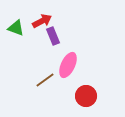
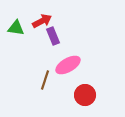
green triangle: rotated 12 degrees counterclockwise
pink ellipse: rotated 35 degrees clockwise
brown line: rotated 36 degrees counterclockwise
red circle: moved 1 px left, 1 px up
